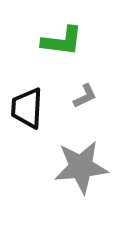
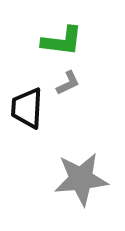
gray L-shape: moved 17 px left, 13 px up
gray star: moved 12 px down
